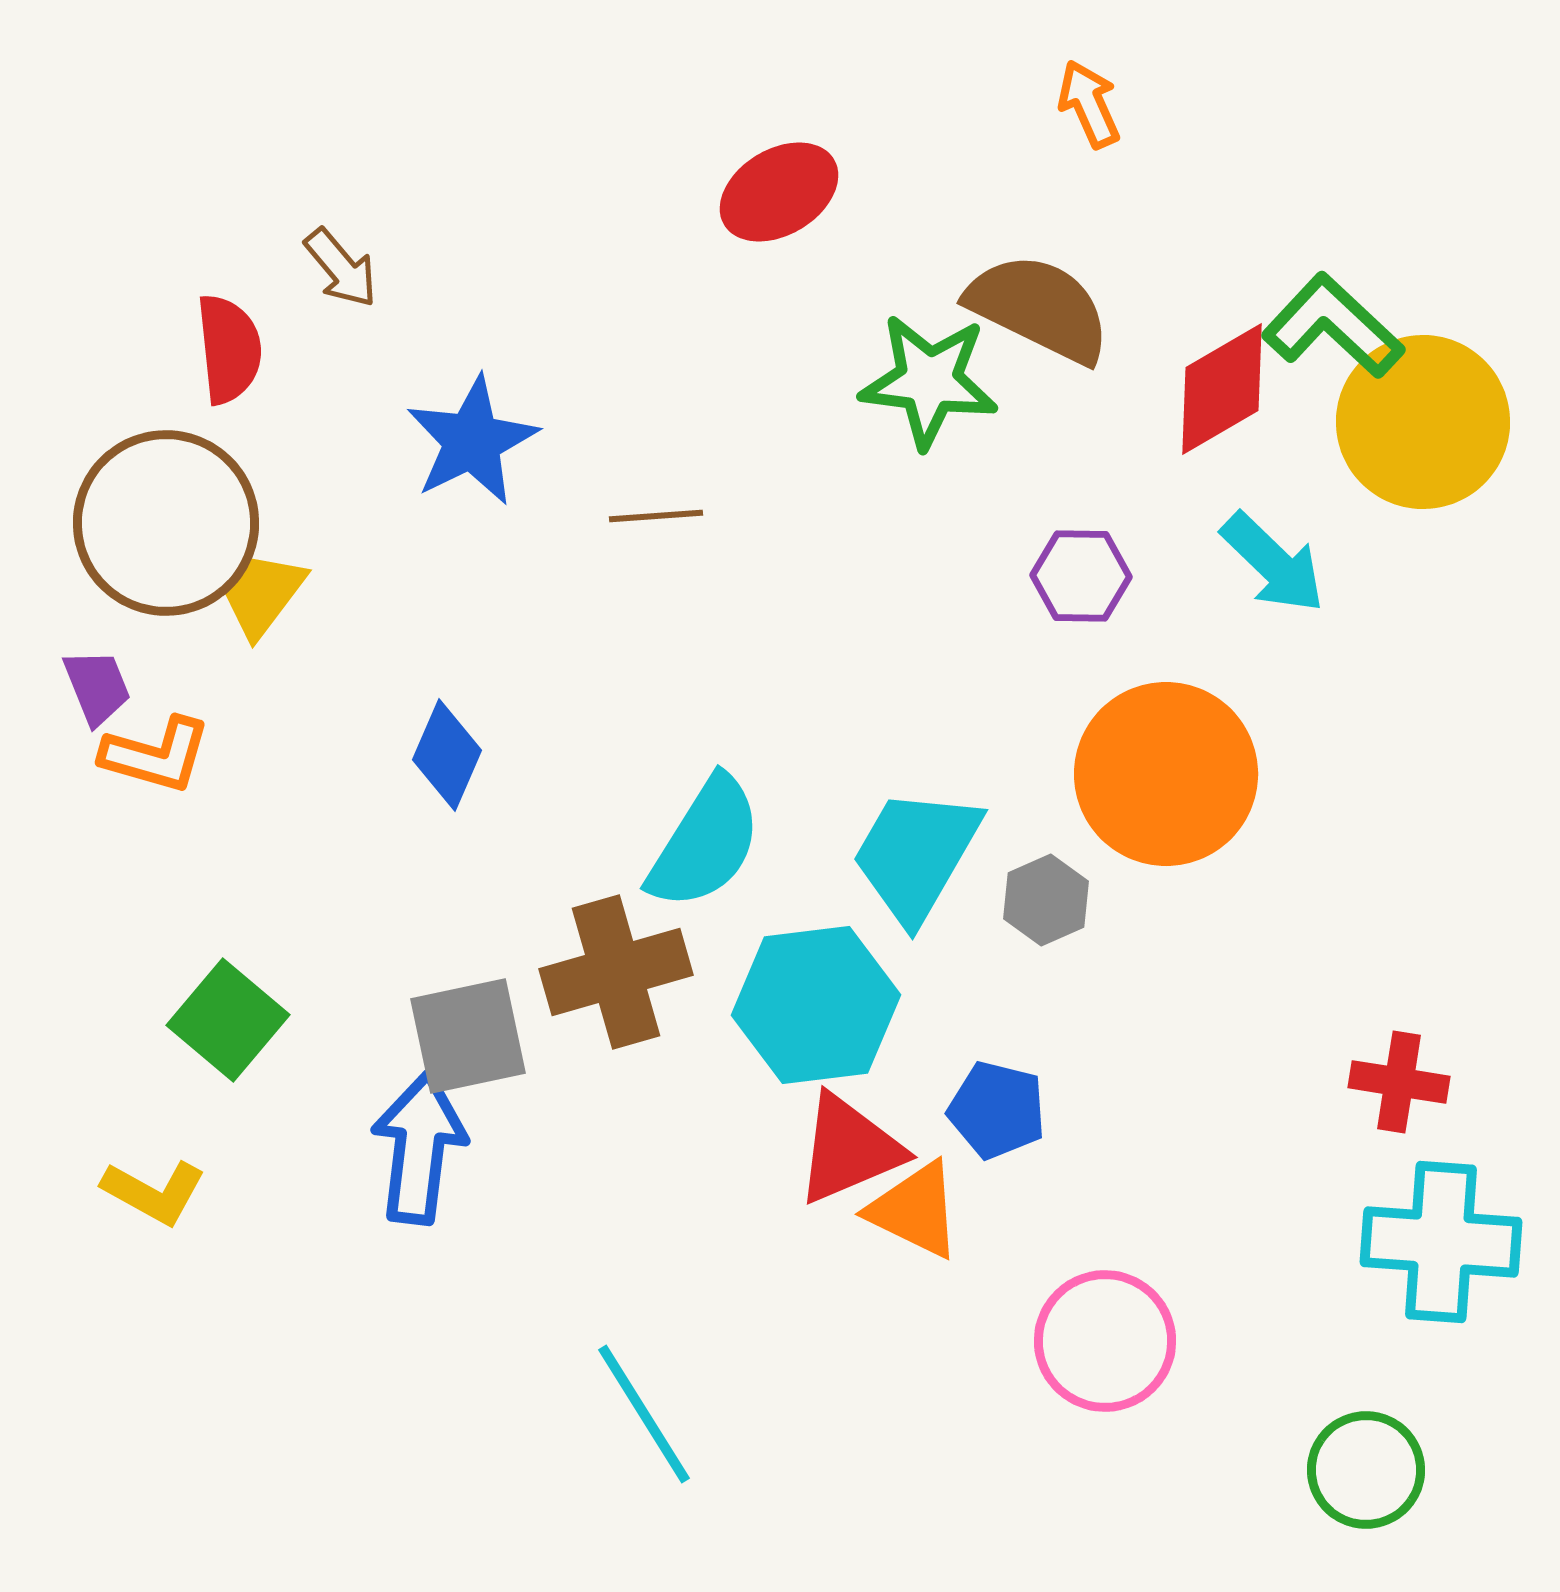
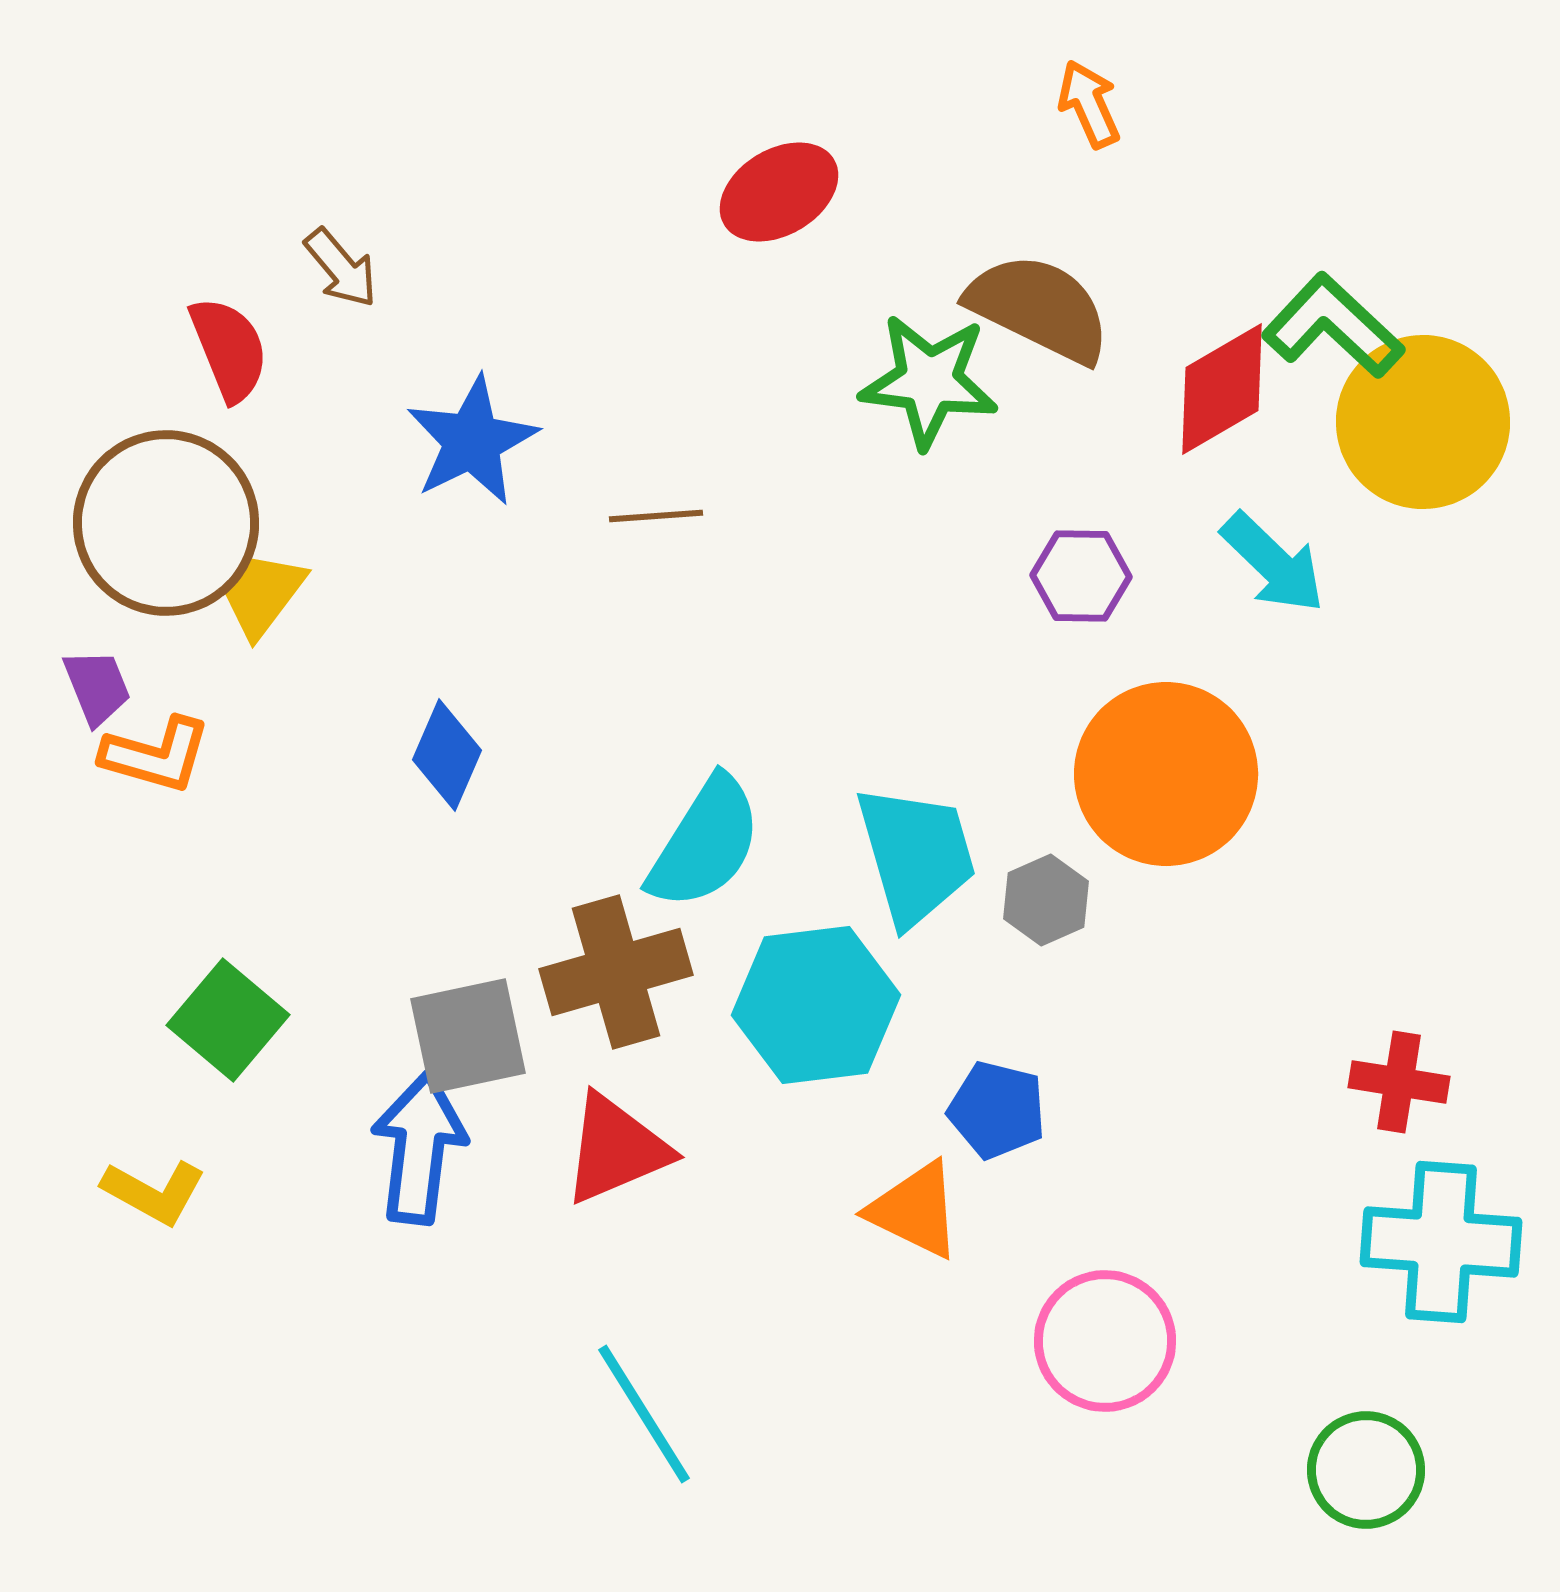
red semicircle: rotated 16 degrees counterclockwise
cyan trapezoid: rotated 134 degrees clockwise
red triangle: moved 233 px left
